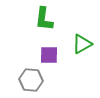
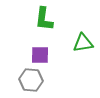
green triangle: moved 1 px right, 1 px up; rotated 20 degrees clockwise
purple square: moved 9 px left
